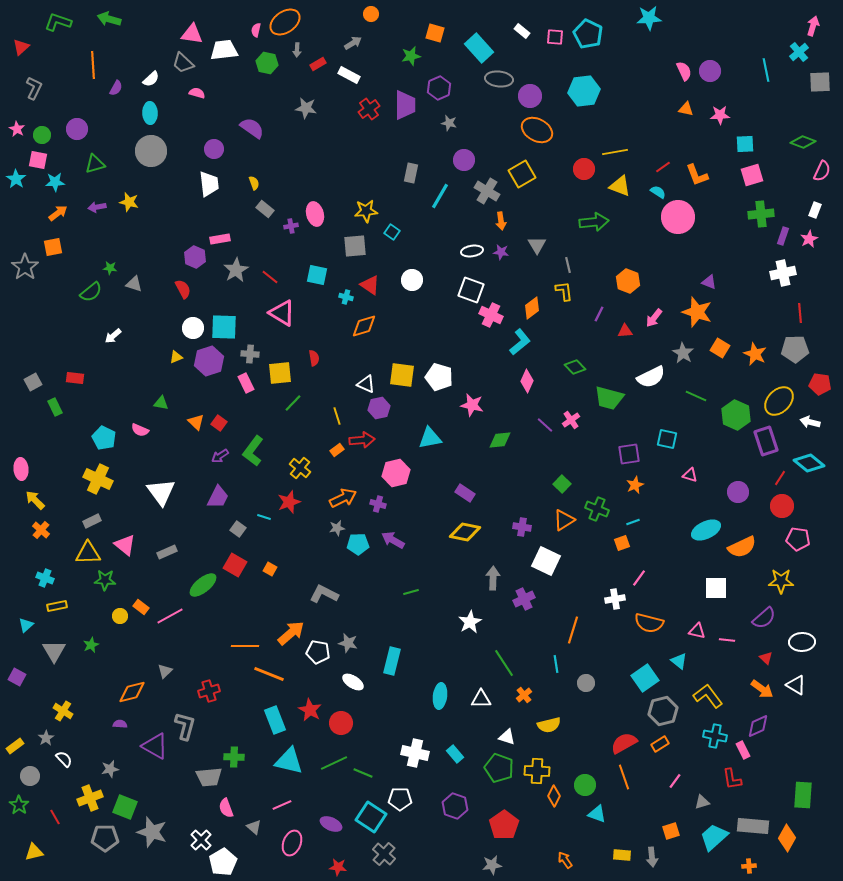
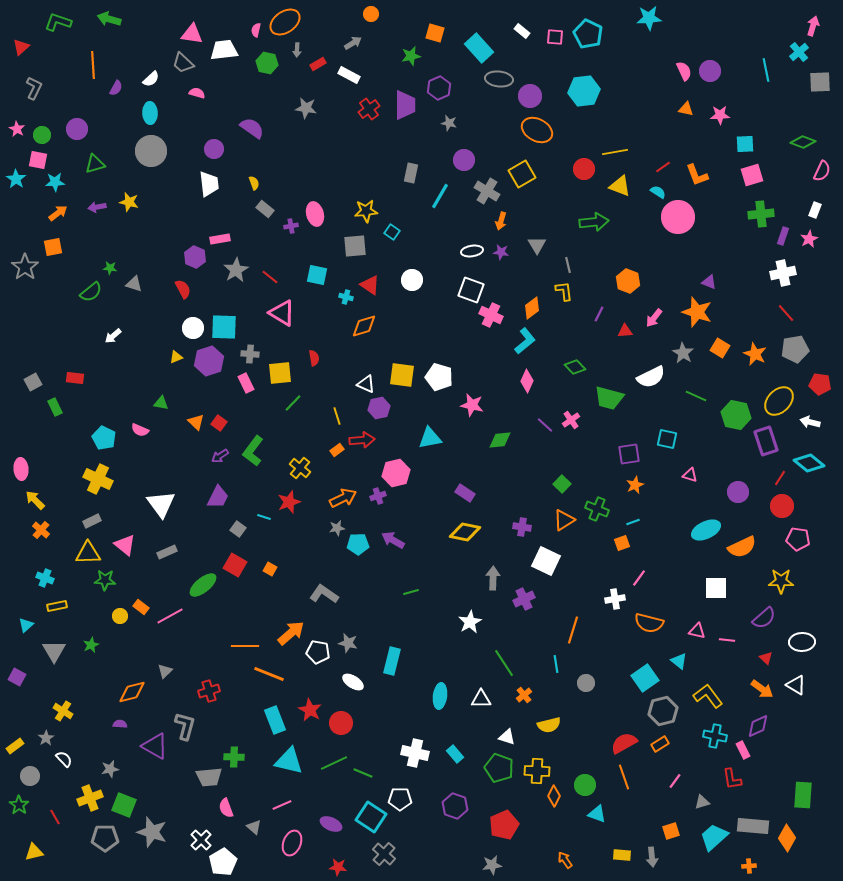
orange arrow at (501, 221): rotated 24 degrees clockwise
red line at (800, 313): moved 14 px left; rotated 36 degrees counterclockwise
cyan L-shape at (520, 342): moved 5 px right, 1 px up
gray pentagon at (795, 349): rotated 8 degrees counterclockwise
green hexagon at (736, 415): rotated 12 degrees counterclockwise
white triangle at (161, 492): moved 12 px down
purple cross at (378, 504): moved 8 px up; rotated 35 degrees counterclockwise
gray L-shape at (324, 594): rotated 8 degrees clockwise
green square at (125, 807): moved 1 px left, 2 px up
red pentagon at (504, 825): rotated 12 degrees clockwise
